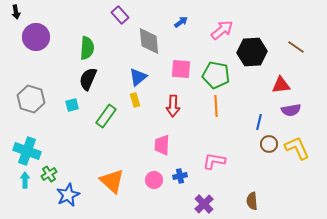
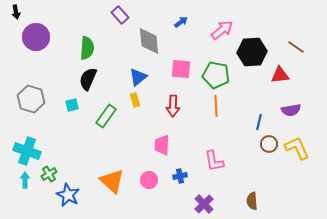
red triangle: moved 1 px left, 10 px up
pink L-shape: rotated 110 degrees counterclockwise
pink circle: moved 5 px left
blue star: rotated 20 degrees counterclockwise
